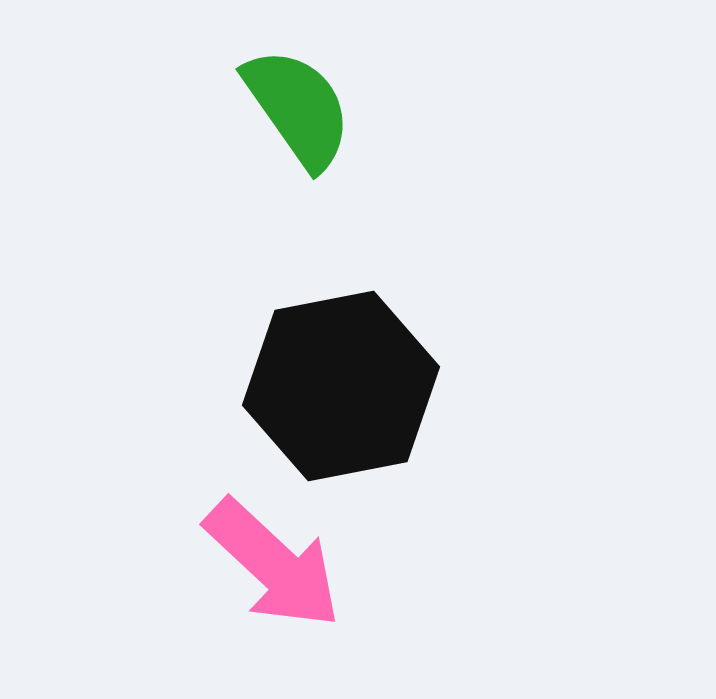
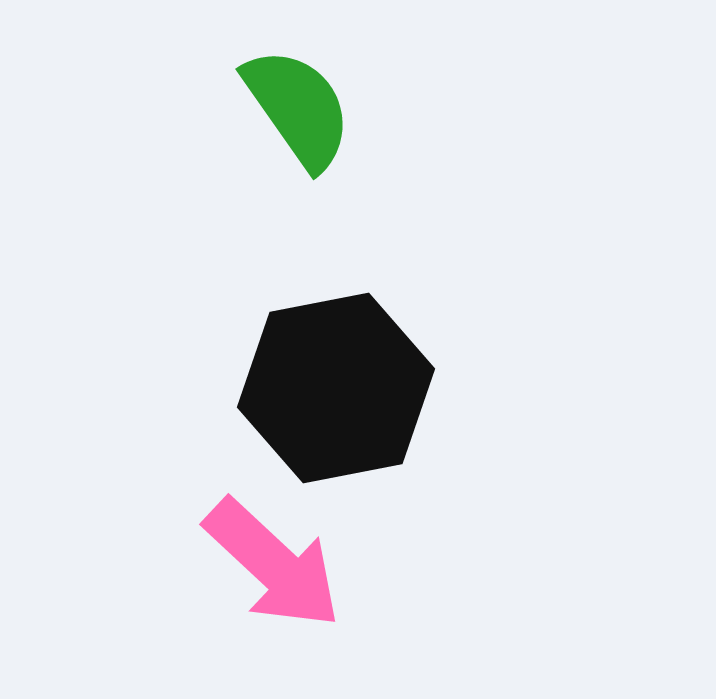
black hexagon: moved 5 px left, 2 px down
